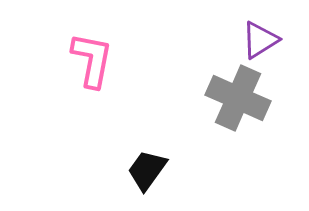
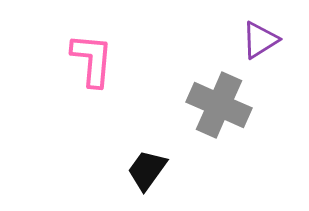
pink L-shape: rotated 6 degrees counterclockwise
gray cross: moved 19 px left, 7 px down
